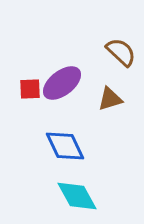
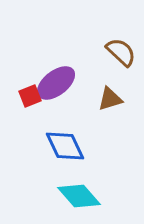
purple ellipse: moved 6 px left
red square: moved 7 px down; rotated 20 degrees counterclockwise
cyan diamond: moved 2 px right; rotated 12 degrees counterclockwise
